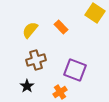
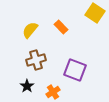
orange cross: moved 7 px left
